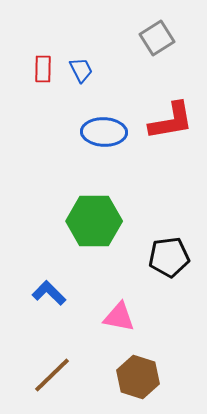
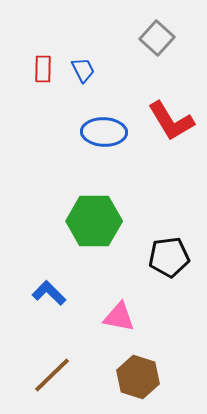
gray square: rotated 16 degrees counterclockwise
blue trapezoid: moved 2 px right
red L-shape: rotated 69 degrees clockwise
